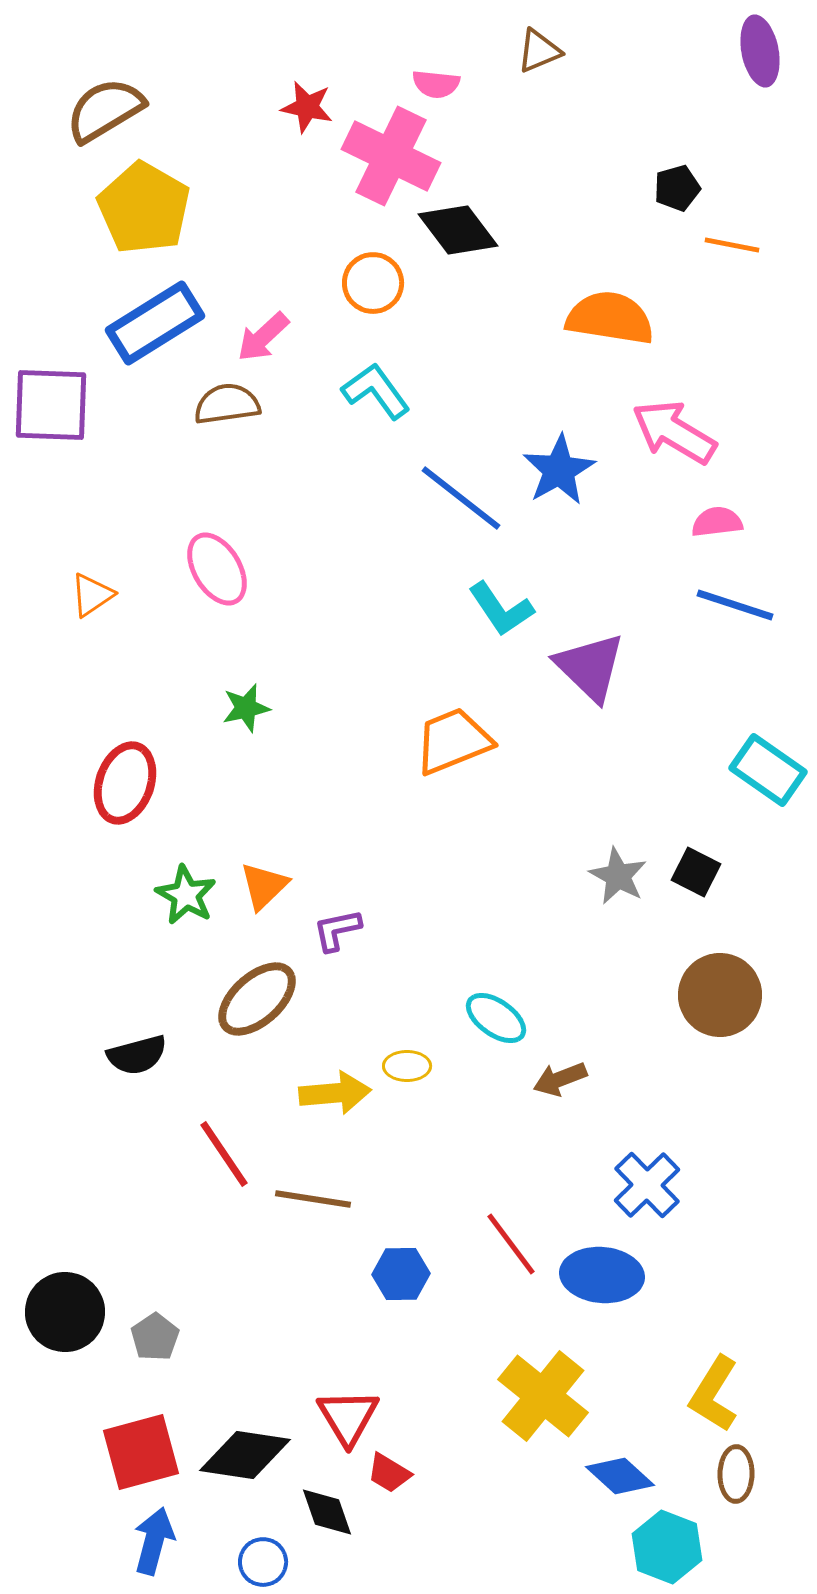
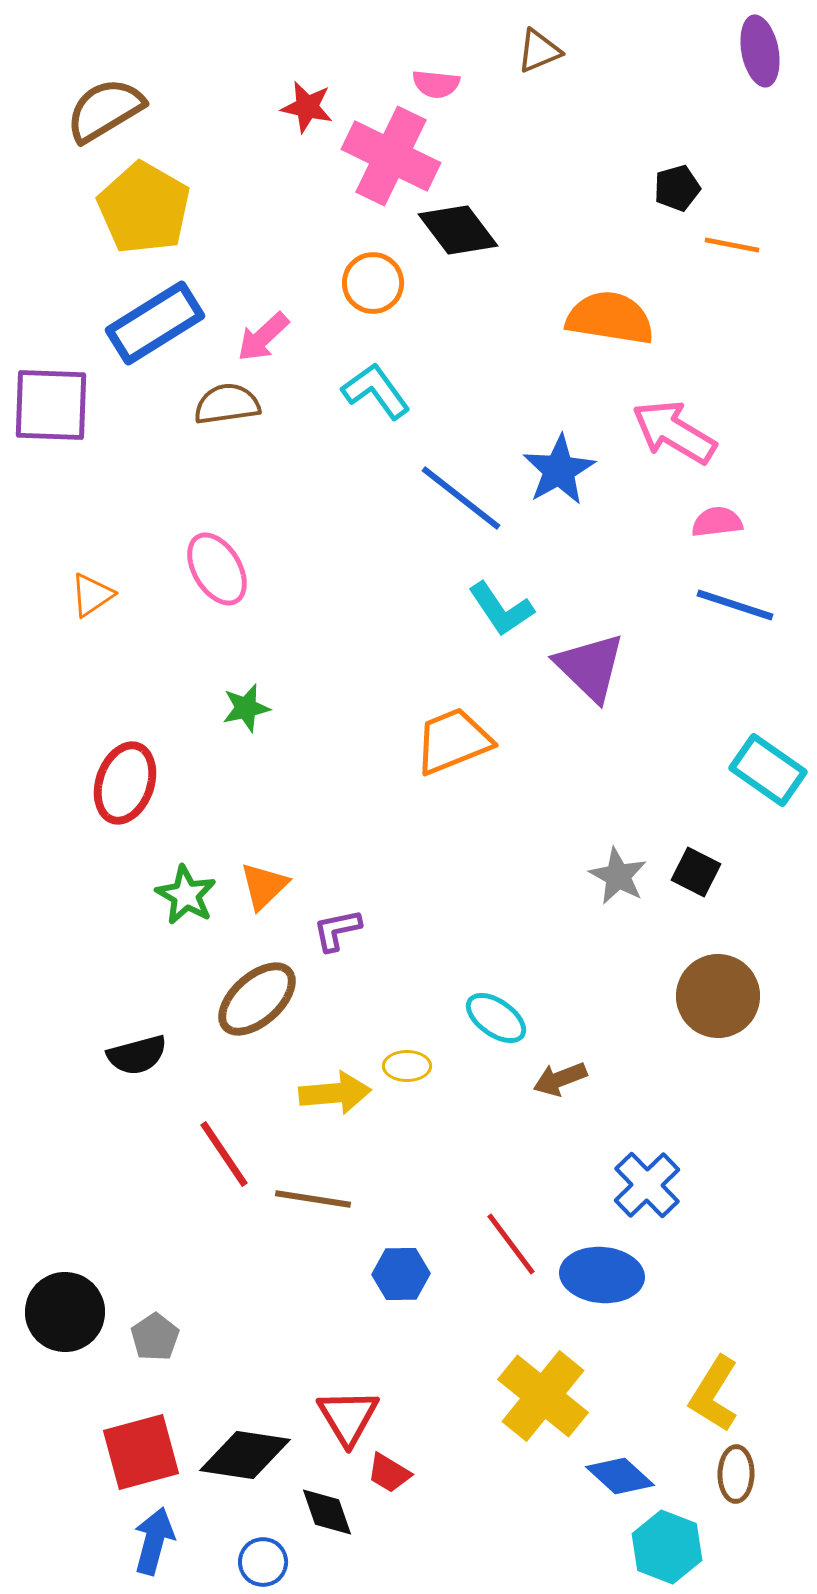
brown circle at (720, 995): moved 2 px left, 1 px down
